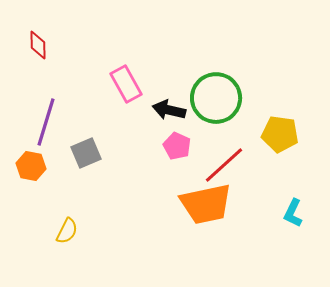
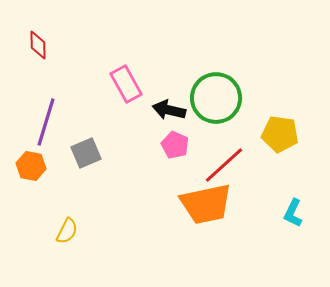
pink pentagon: moved 2 px left, 1 px up
